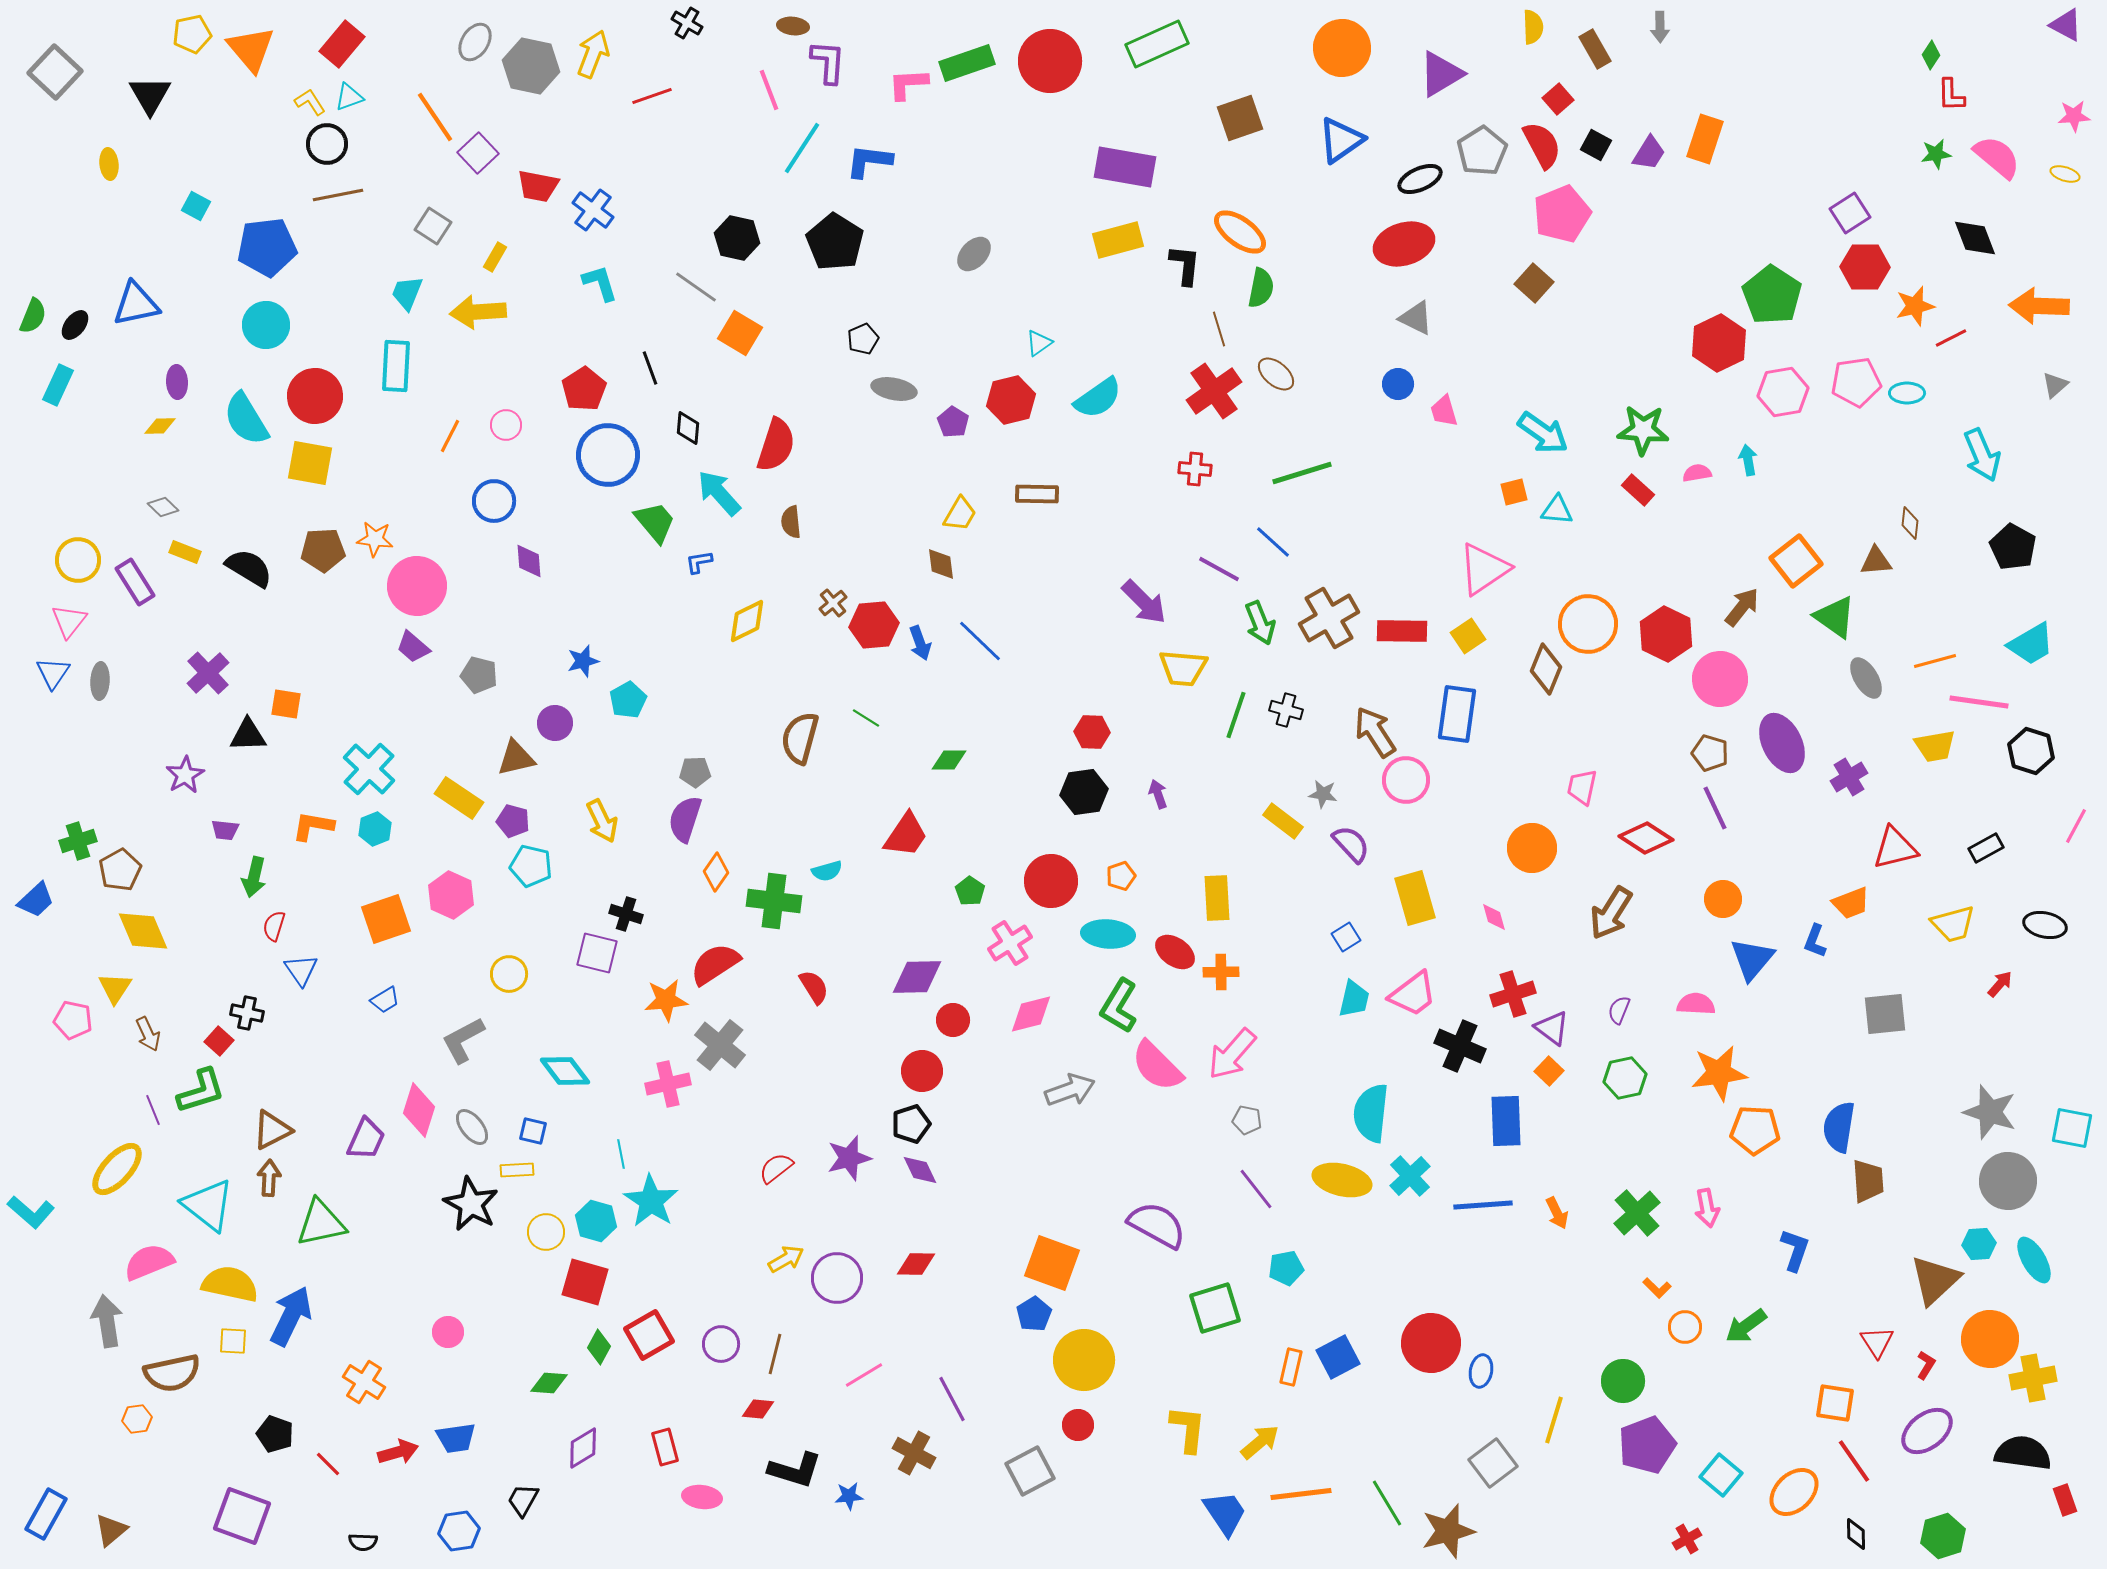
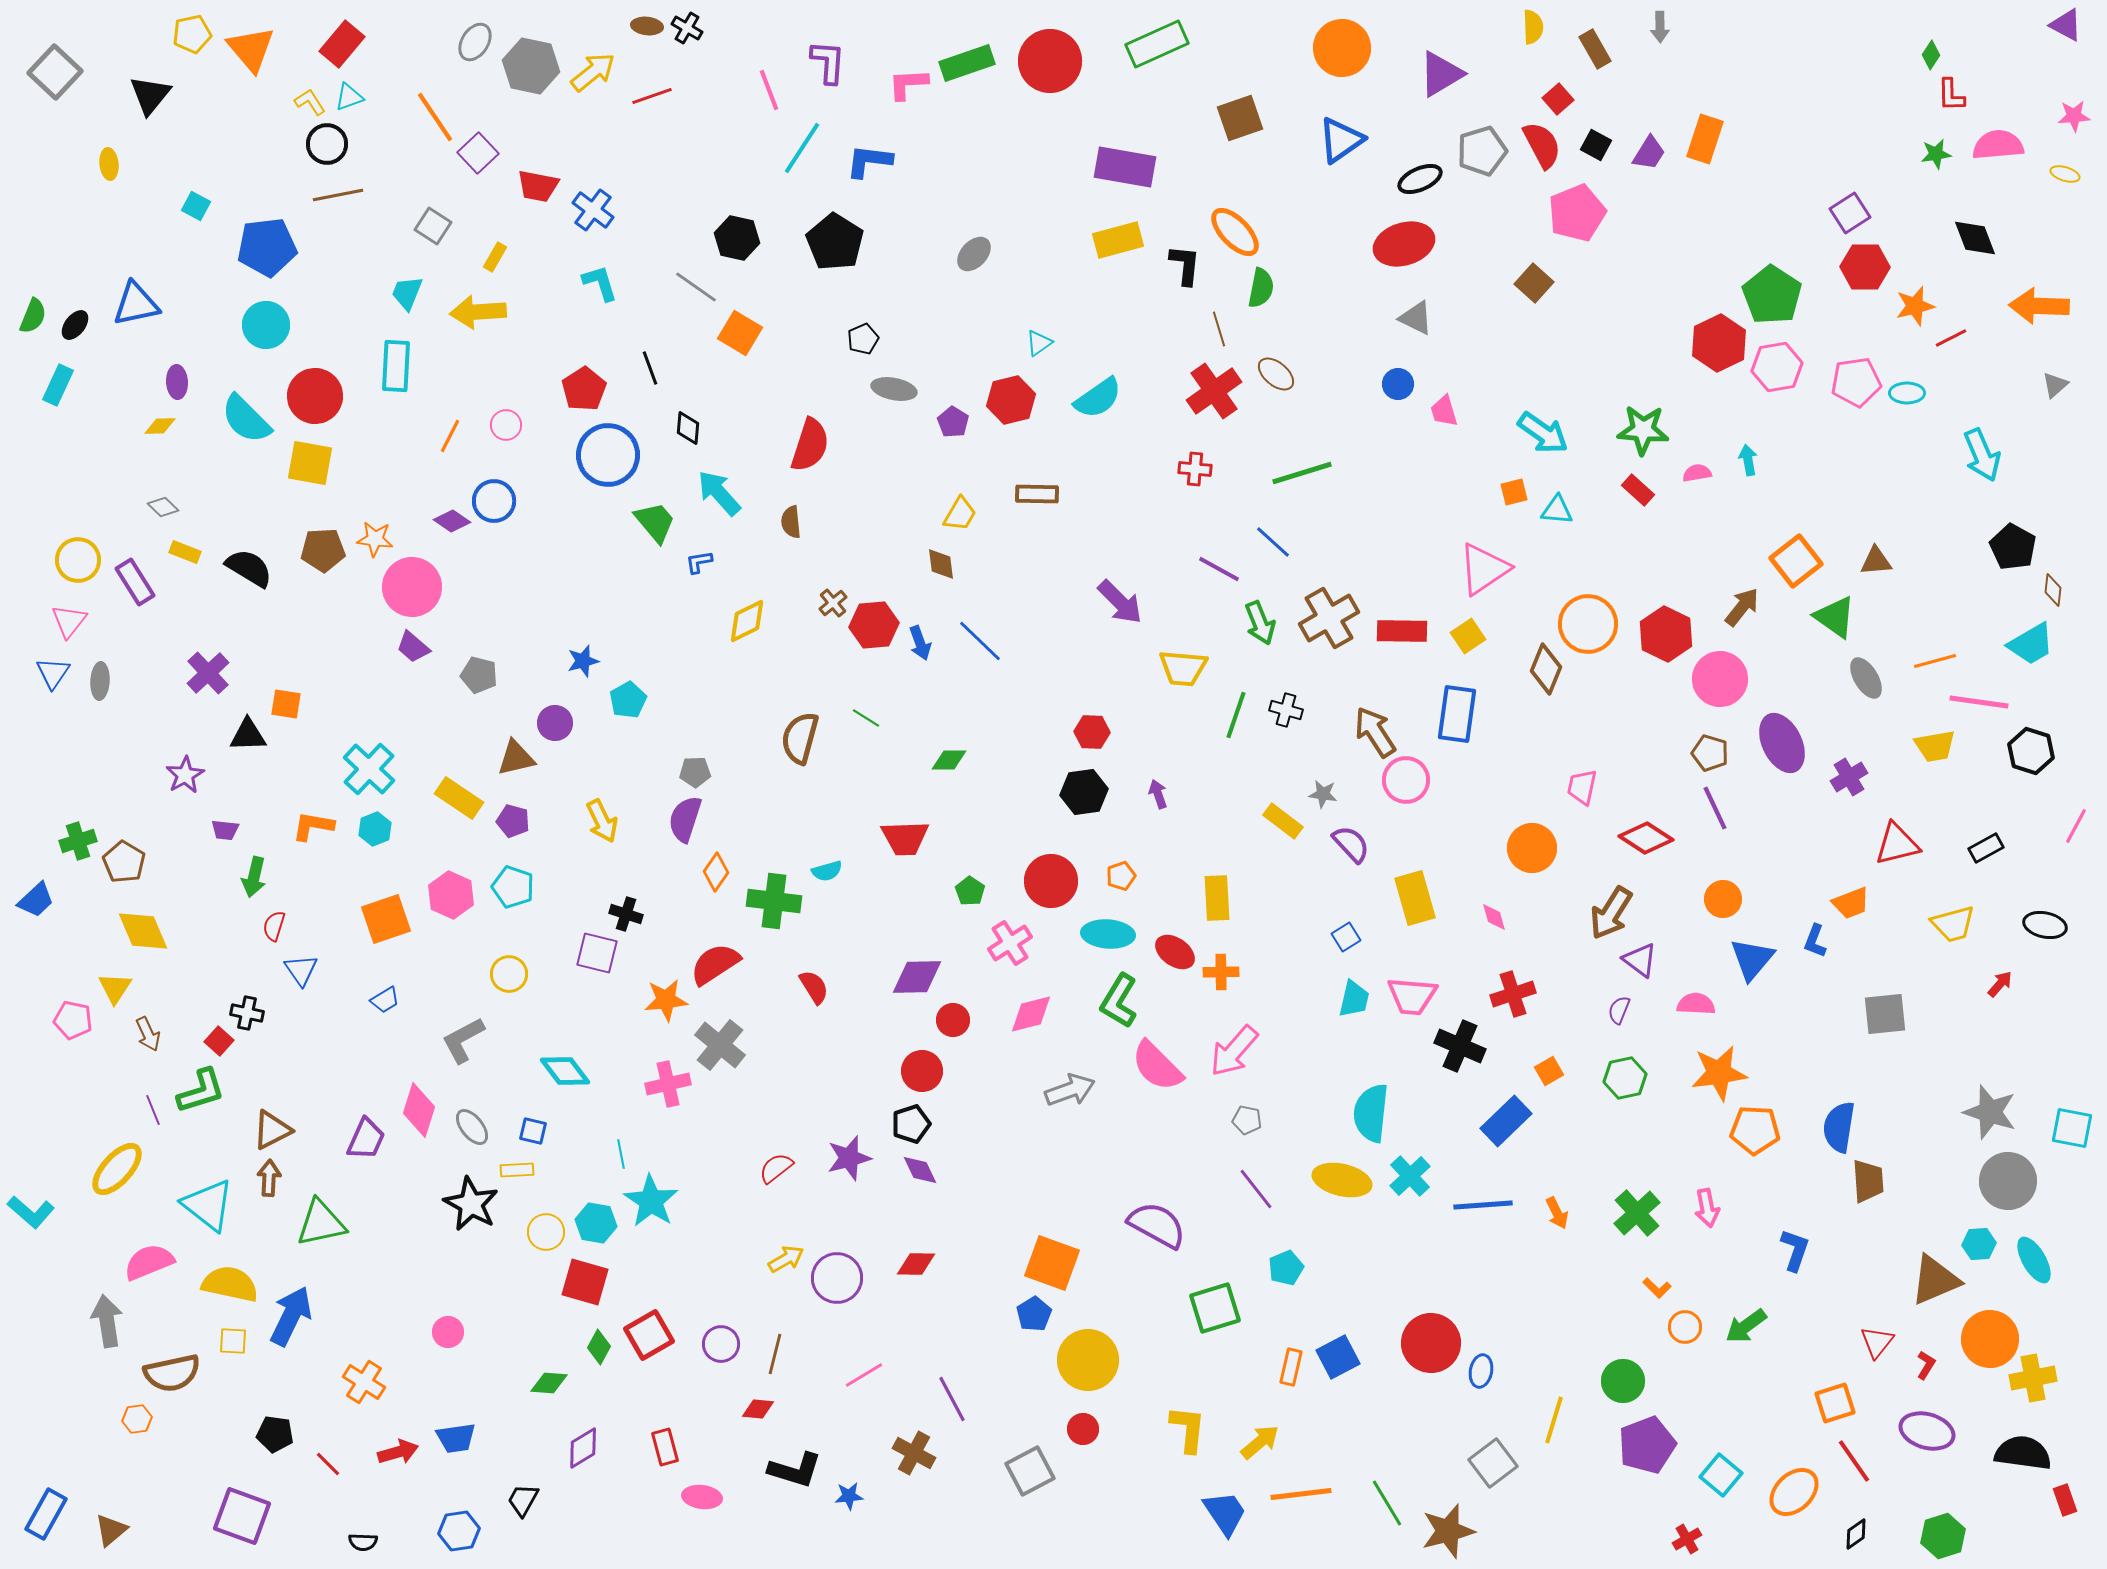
black cross at (687, 23): moved 5 px down
brown ellipse at (793, 26): moved 146 px left
yellow arrow at (593, 54): moved 18 px down; rotated 30 degrees clockwise
black triangle at (150, 95): rotated 9 degrees clockwise
gray pentagon at (1482, 151): rotated 15 degrees clockwise
pink semicircle at (1997, 157): moved 1 px right, 12 px up; rotated 45 degrees counterclockwise
pink pentagon at (1562, 214): moved 15 px right, 1 px up
orange ellipse at (1240, 232): moved 5 px left; rotated 10 degrees clockwise
pink hexagon at (1783, 392): moved 6 px left, 25 px up
cyan semicircle at (246, 419): rotated 14 degrees counterclockwise
red semicircle at (776, 445): moved 34 px right
brown diamond at (1910, 523): moved 143 px right, 67 px down
purple diamond at (529, 561): moved 77 px left, 40 px up; rotated 51 degrees counterclockwise
pink circle at (417, 586): moved 5 px left, 1 px down
purple arrow at (1144, 602): moved 24 px left
red trapezoid at (906, 835): moved 1 px left, 3 px down; rotated 54 degrees clockwise
red triangle at (1895, 848): moved 2 px right, 4 px up
cyan pentagon at (531, 866): moved 18 px left, 21 px down; rotated 6 degrees clockwise
brown pentagon at (120, 870): moved 4 px right, 8 px up; rotated 12 degrees counterclockwise
pink trapezoid at (1413, 994): moved 1 px left, 2 px down; rotated 42 degrees clockwise
green L-shape at (1119, 1006): moved 5 px up
purple triangle at (1552, 1028): moved 88 px right, 68 px up
pink arrow at (1232, 1054): moved 2 px right, 3 px up
orange square at (1549, 1071): rotated 16 degrees clockwise
blue rectangle at (1506, 1121): rotated 48 degrees clockwise
cyan hexagon at (596, 1221): moved 2 px down; rotated 6 degrees counterclockwise
cyan pentagon at (1286, 1268): rotated 12 degrees counterclockwise
brown triangle at (1935, 1280): rotated 20 degrees clockwise
red triangle at (1877, 1342): rotated 12 degrees clockwise
yellow circle at (1084, 1360): moved 4 px right
orange square at (1835, 1403): rotated 27 degrees counterclockwise
red circle at (1078, 1425): moved 5 px right, 4 px down
purple ellipse at (1927, 1431): rotated 54 degrees clockwise
black pentagon at (275, 1434): rotated 12 degrees counterclockwise
black diamond at (1856, 1534): rotated 56 degrees clockwise
